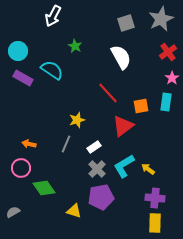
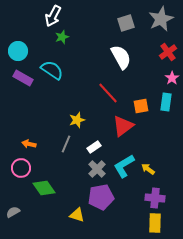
green star: moved 13 px left, 9 px up; rotated 24 degrees clockwise
yellow triangle: moved 3 px right, 4 px down
